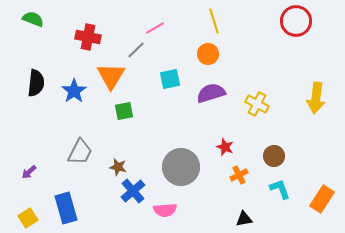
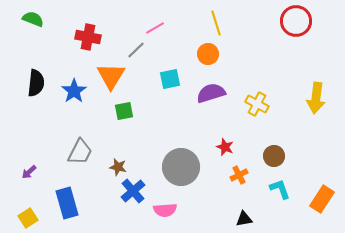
yellow line: moved 2 px right, 2 px down
blue rectangle: moved 1 px right, 5 px up
